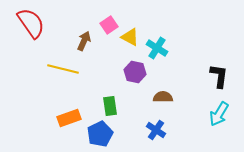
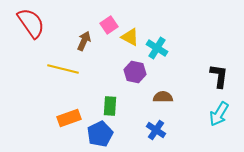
green rectangle: rotated 12 degrees clockwise
